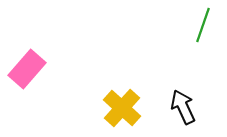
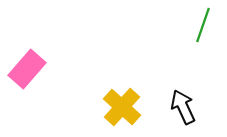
yellow cross: moved 1 px up
